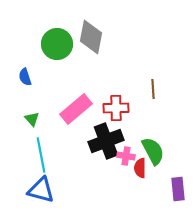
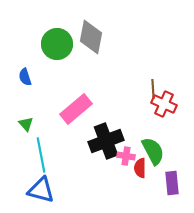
red cross: moved 48 px right, 4 px up; rotated 25 degrees clockwise
green triangle: moved 6 px left, 5 px down
purple rectangle: moved 6 px left, 6 px up
